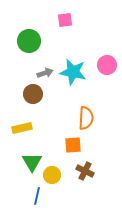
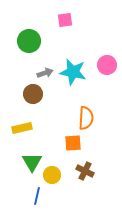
orange square: moved 2 px up
